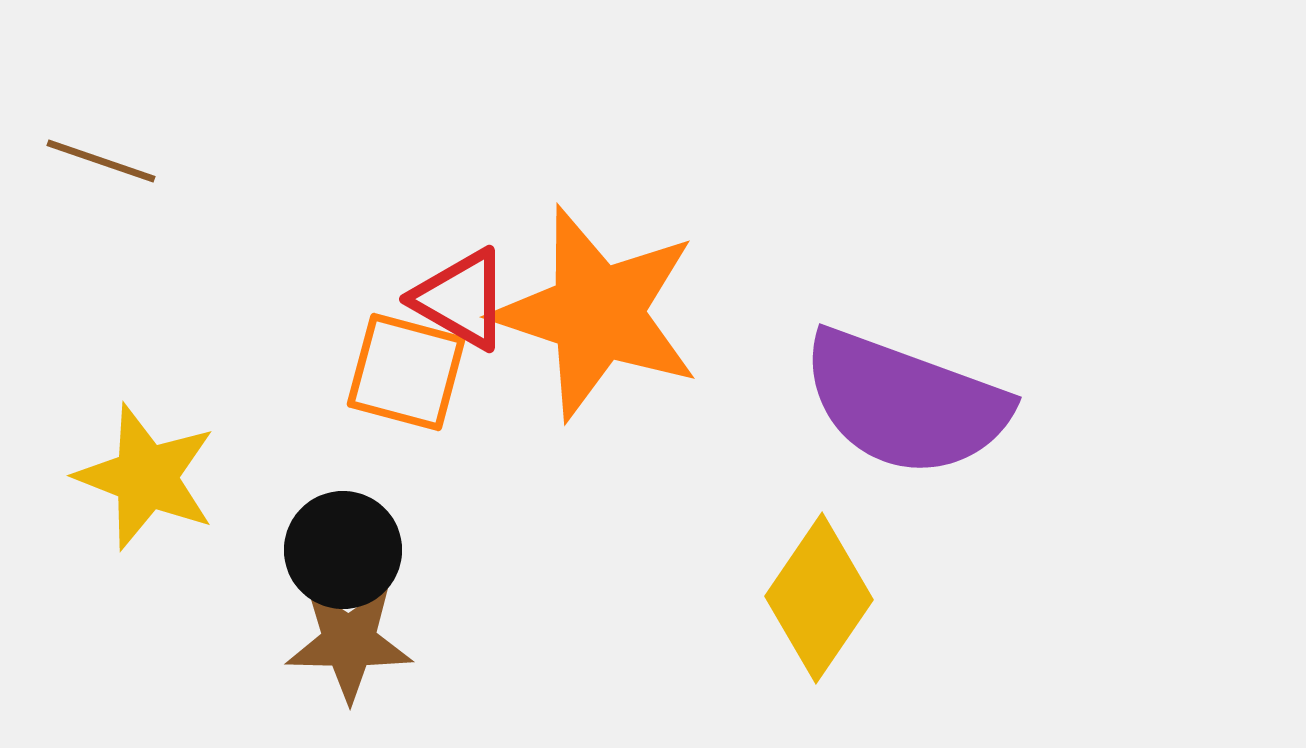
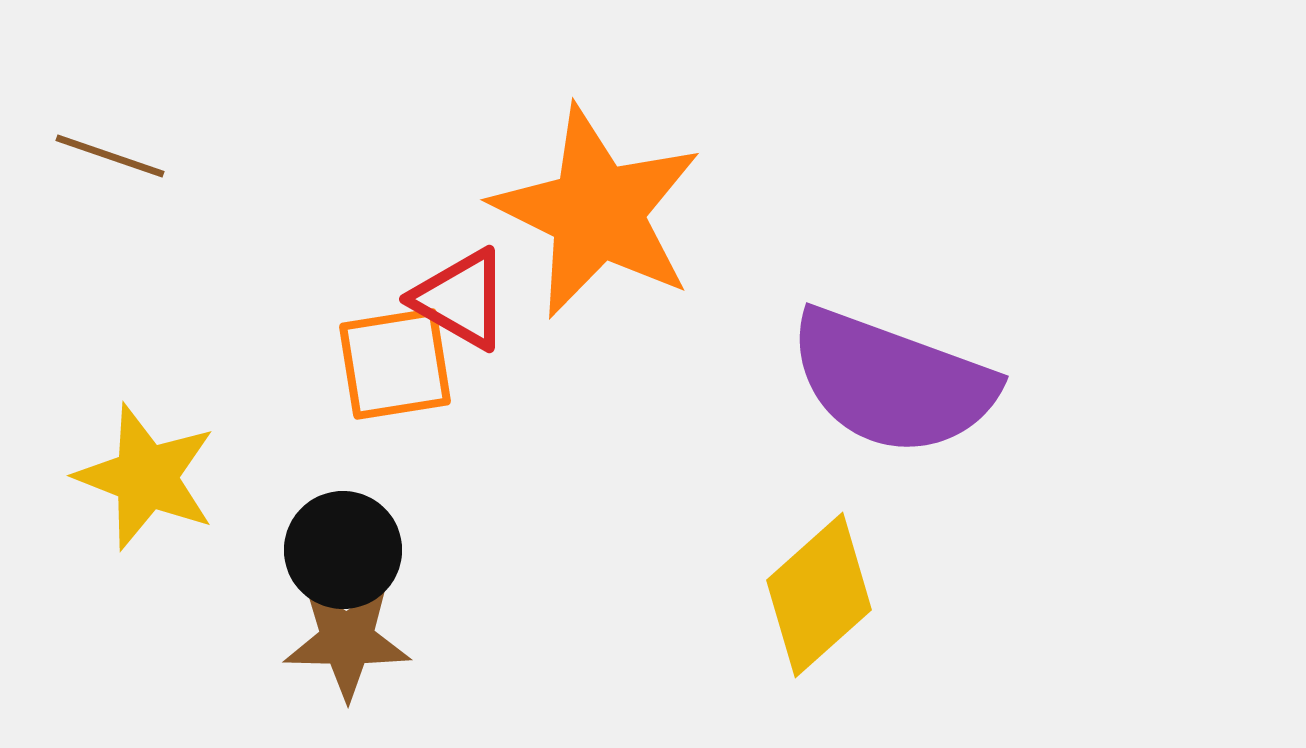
brown line: moved 9 px right, 5 px up
orange star: moved 101 px up; rotated 8 degrees clockwise
orange square: moved 11 px left, 8 px up; rotated 24 degrees counterclockwise
purple semicircle: moved 13 px left, 21 px up
yellow diamond: moved 3 px up; rotated 14 degrees clockwise
brown star: moved 2 px left, 2 px up
